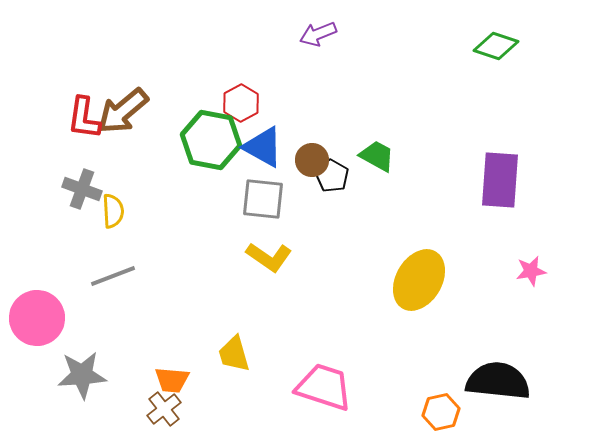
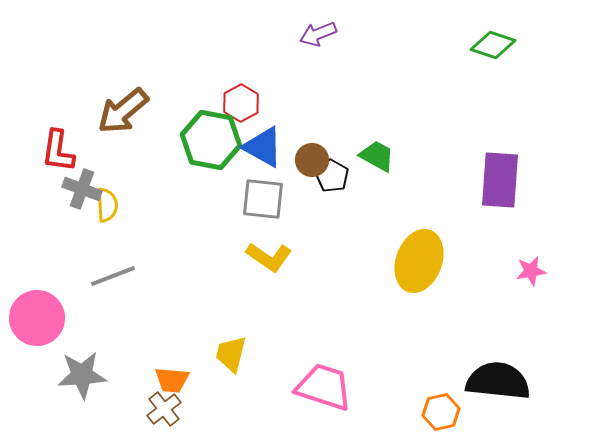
green diamond: moved 3 px left, 1 px up
red L-shape: moved 26 px left, 33 px down
yellow semicircle: moved 6 px left, 6 px up
yellow ellipse: moved 19 px up; rotated 10 degrees counterclockwise
yellow trapezoid: moved 3 px left; rotated 30 degrees clockwise
